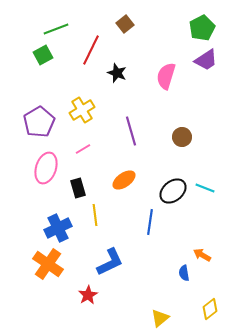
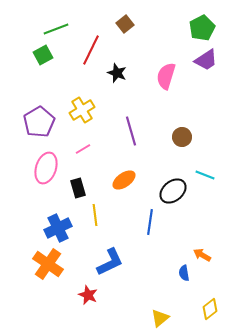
cyan line: moved 13 px up
red star: rotated 18 degrees counterclockwise
